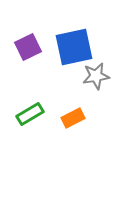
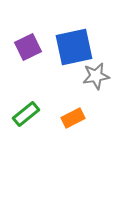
green rectangle: moved 4 px left; rotated 8 degrees counterclockwise
